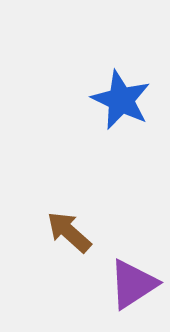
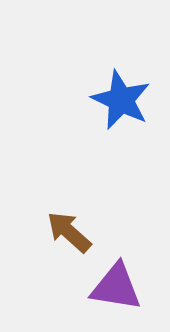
purple triangle: moved 17 px left, 3 px down; rotated 42 degrees clockwise
